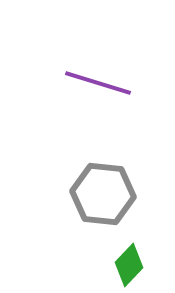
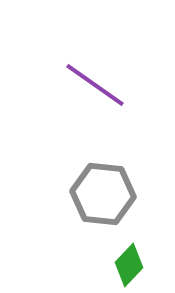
purple line: moved 3 px left, 2 px down; rotated 18 degrees clockwise
